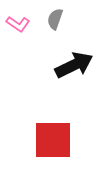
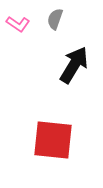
black arrow: rotated 33 degrees counterclockwise
red square: rotated 6 degrees clockwise
